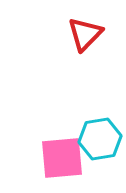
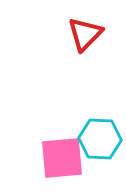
cyan hexagon: rotated 12 degrees clockwise
